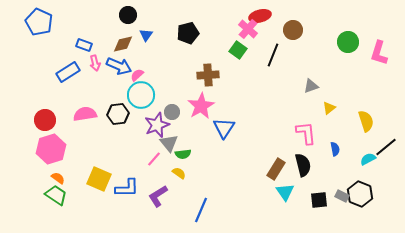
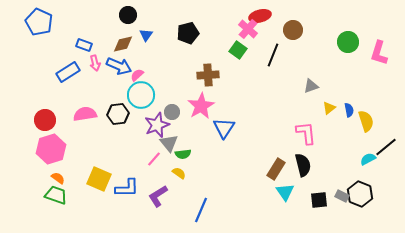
blue semicircle at (335, 149): moved 14 px right, 39 px up
green trapezoid at (56, 195): rotated 15 degrees counterclockwise
